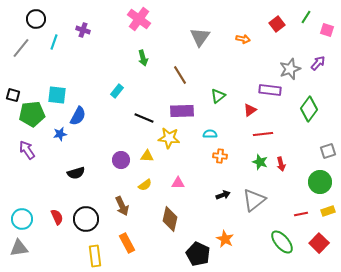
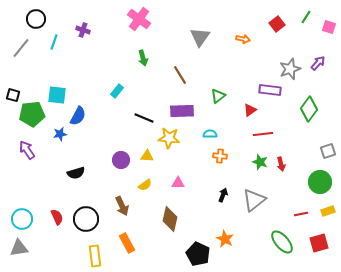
pink square at (327, 30): moved 2 px right, 3 px up
black arrow at (223, 195): rotated 48 degrees counterclockwise
red square at (319, 243): rotated 30 degrees clockwise
